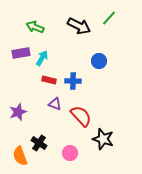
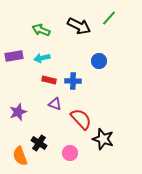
green arrow: moved 6 px right, 3 px down
purple rectangle: moved 7 px left, 3 px down
cyan arrow: rotated 133 degrees counterclockwise
red semicircle: moved 3 px down
